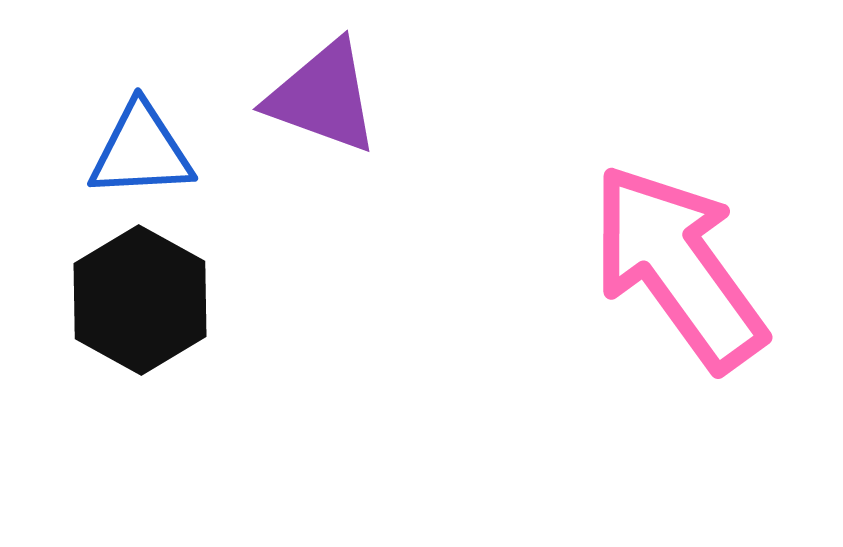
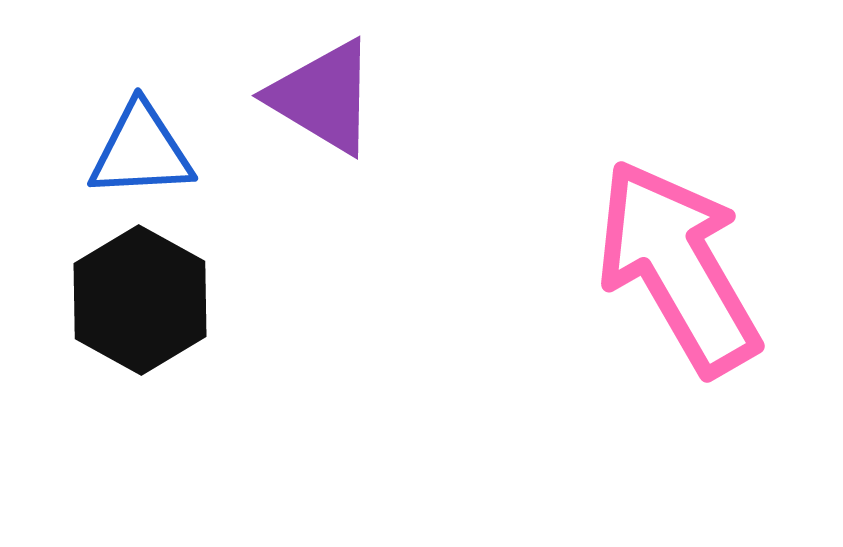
purple triangle: rotated 11 degrees clockwise
pink arrow: rotated 6 degrees clockwise
